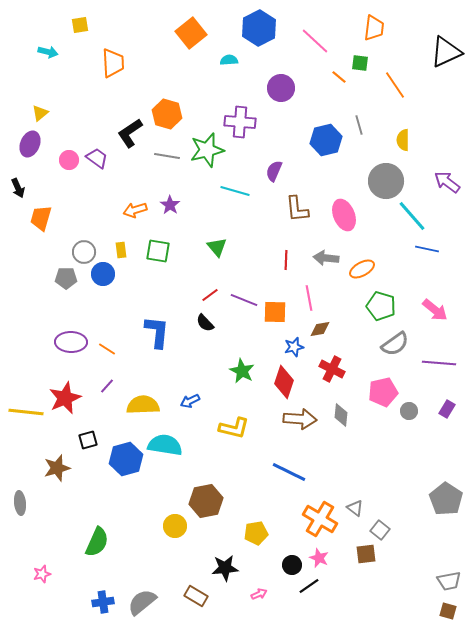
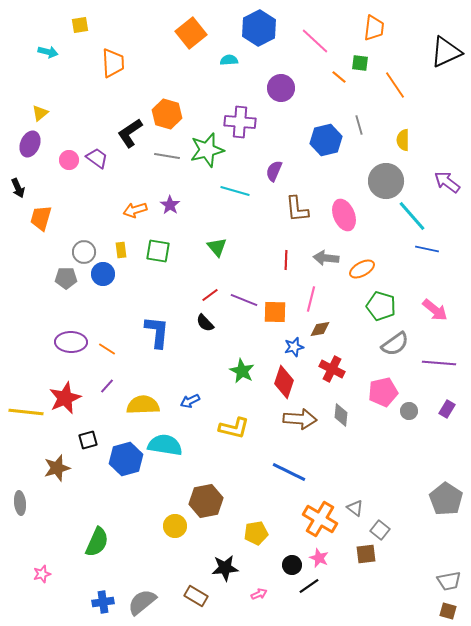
pink line at (309, 298): moved 2 px right, 1 px down; rotated 25 degrees clockwise
